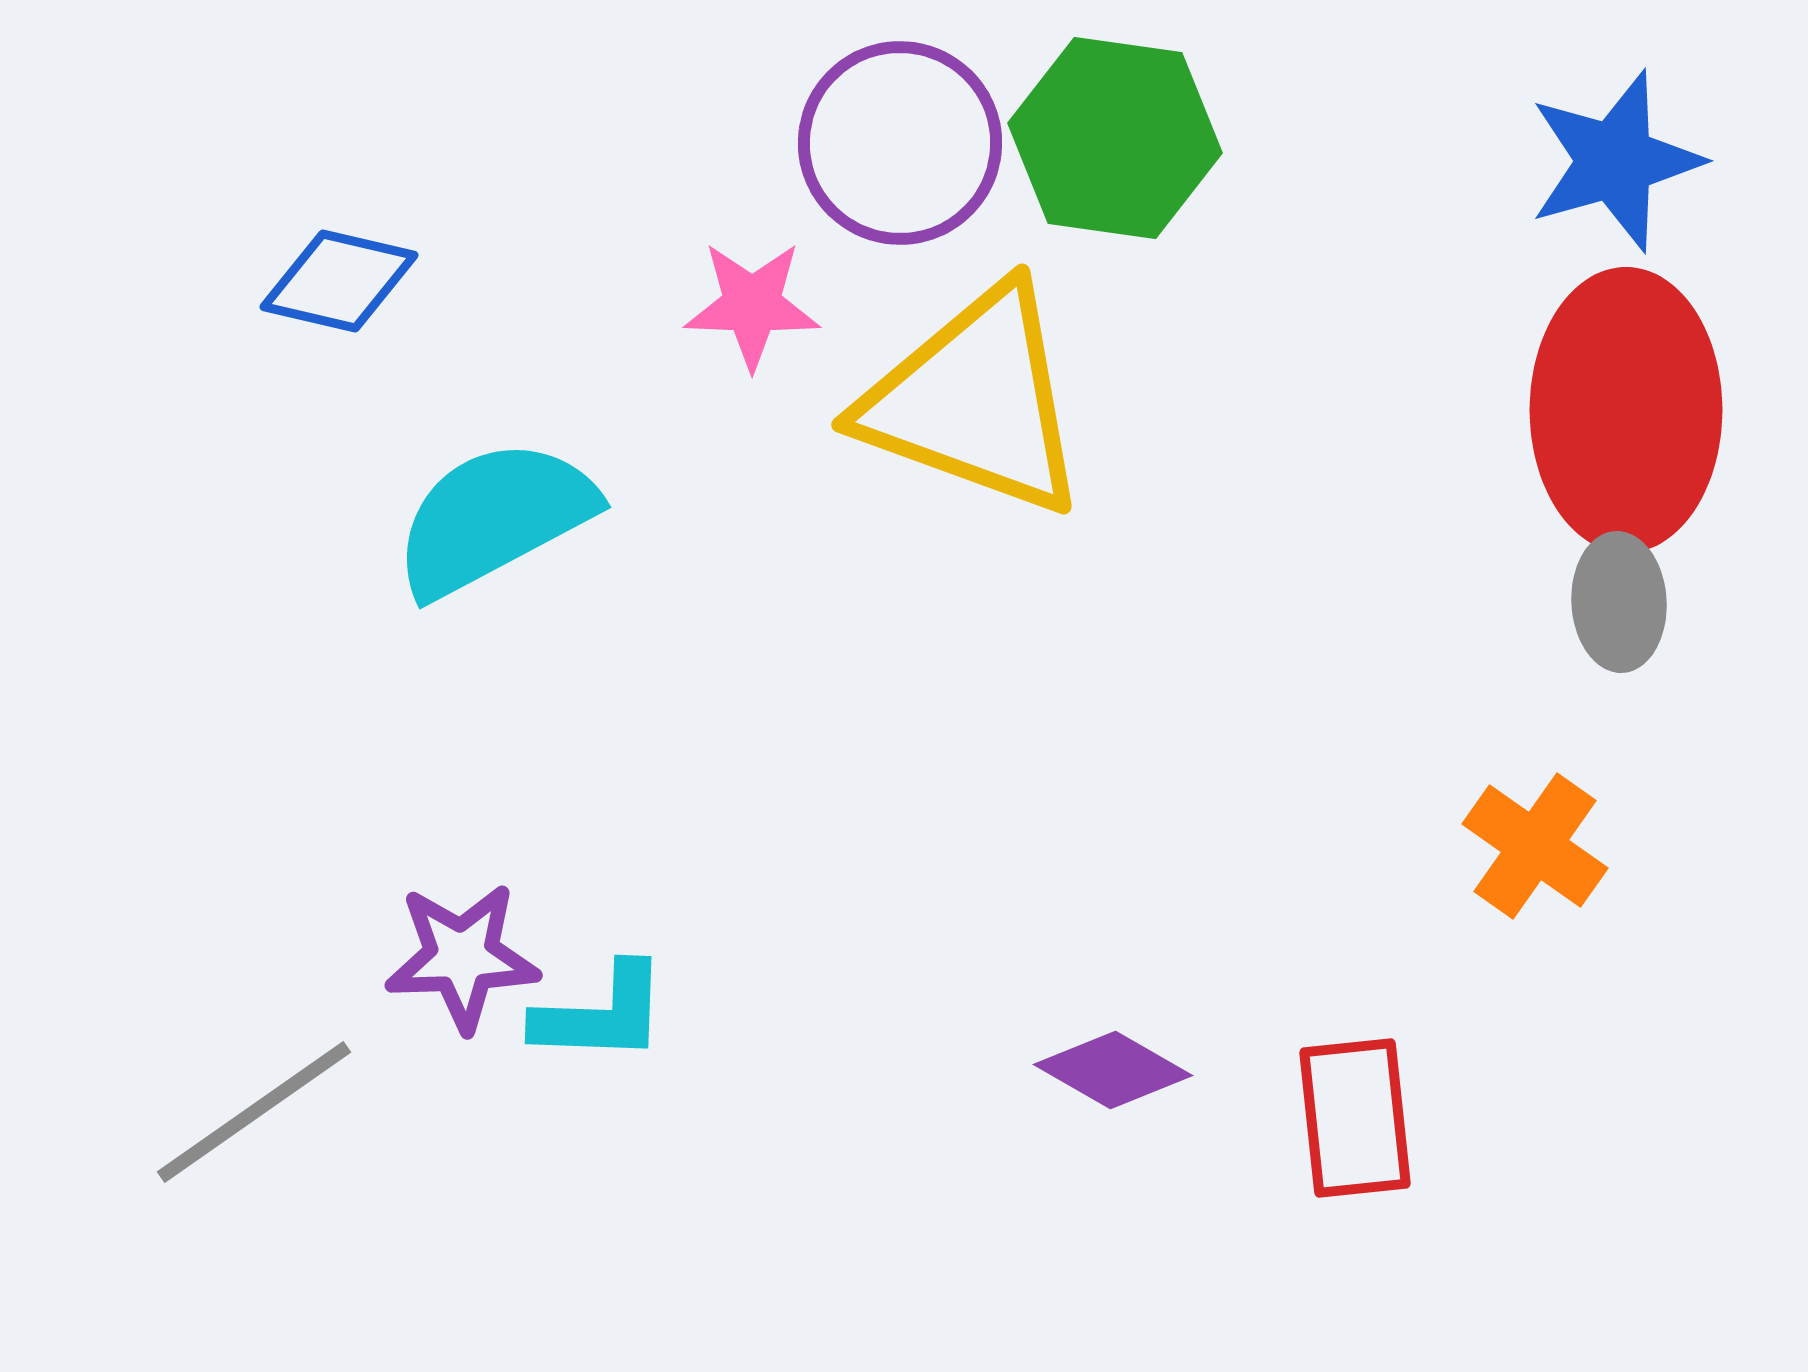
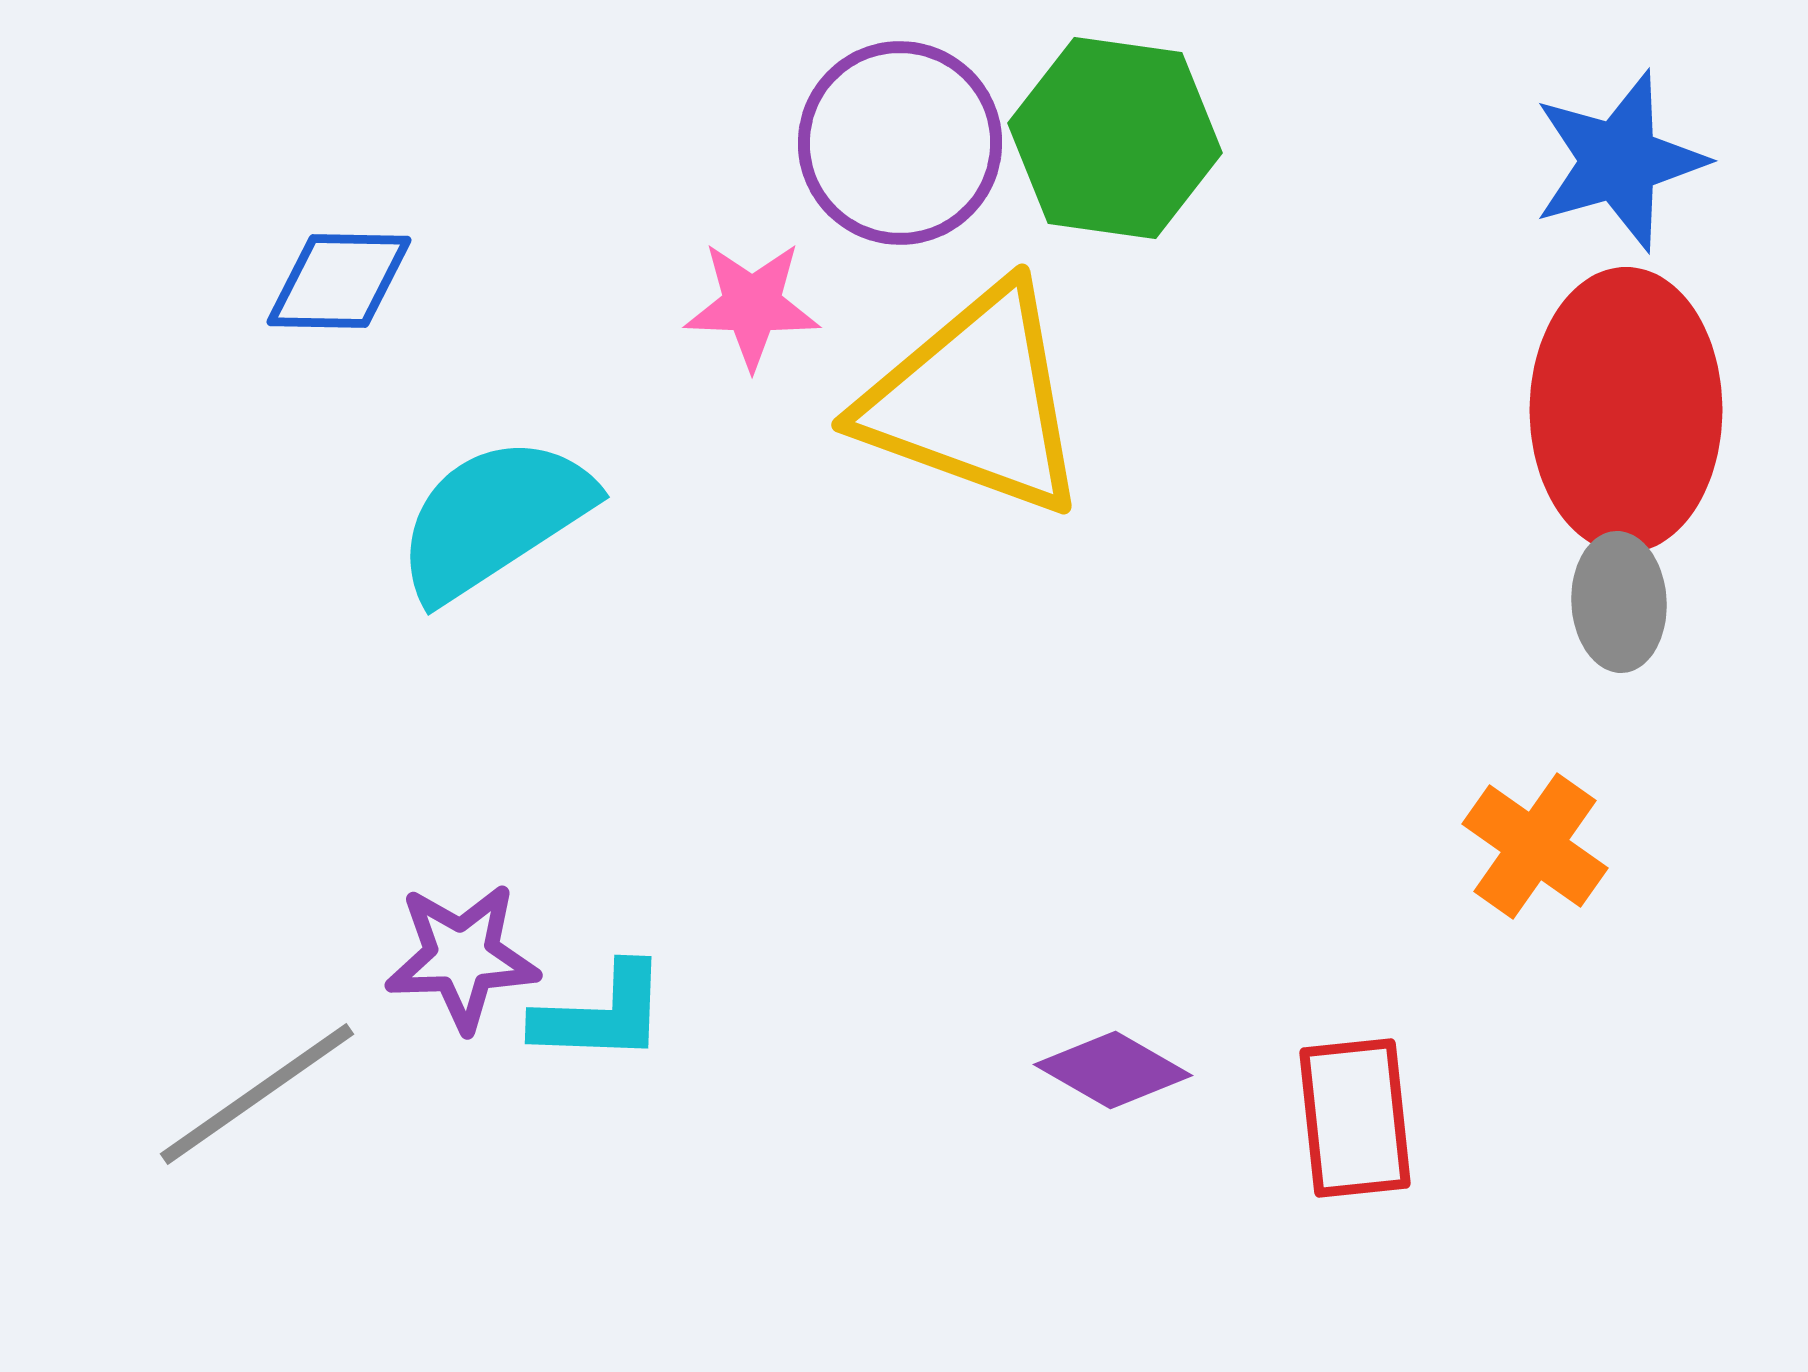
blue star: moved 4 px right
blue diamond: rotated 12 degrees counterclockwise
cyan semicircle: rotated 5 degrees counterclockwise
gray line: moved 3 px right, 18 px up
